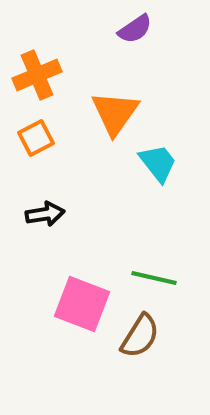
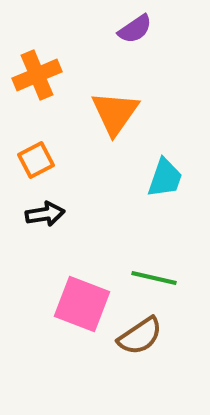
orange square: moved 22 px down
cyan trapezoid: moved 7 px right, 15 px down; rotated 57 degrees clockwise
brown semicircle: rotated 24 degrees clockwise
